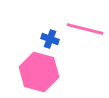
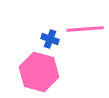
pink line: rotated 18 degrees counterclockwise
